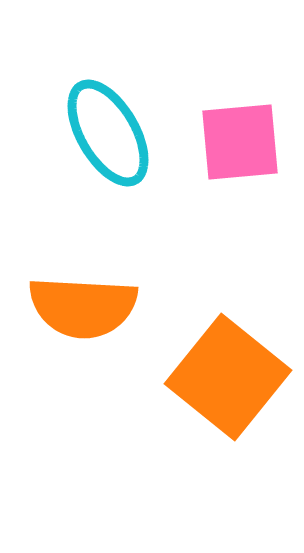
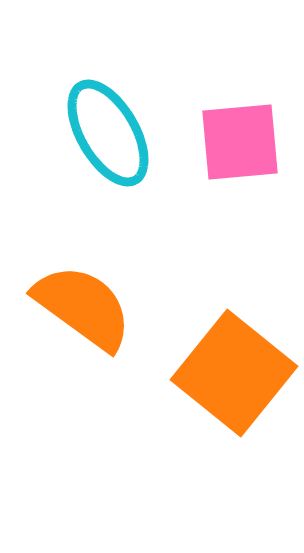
orange semicircle: rotated 147 degrees counterclockwise
orange square: moved 6 px right, 4 px up
